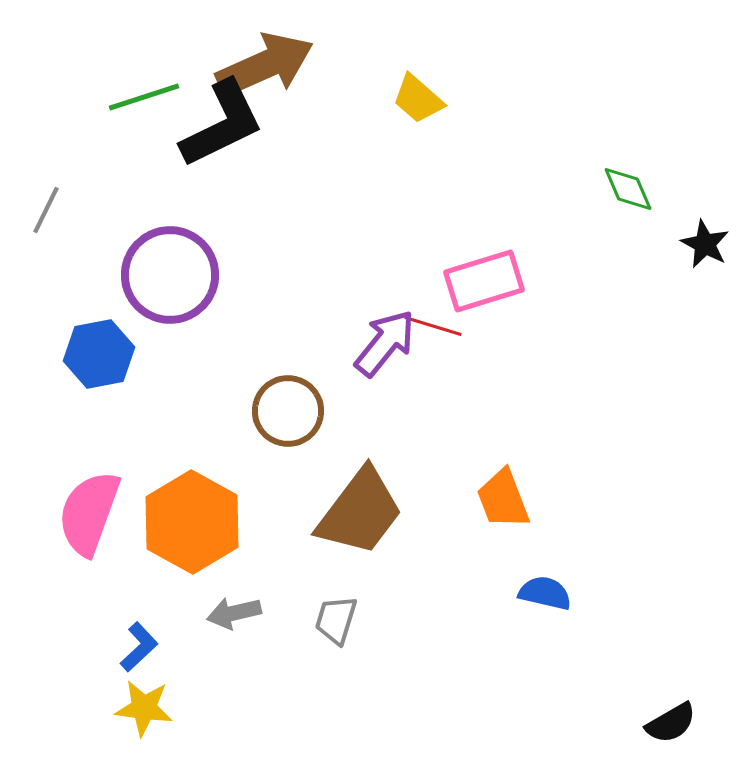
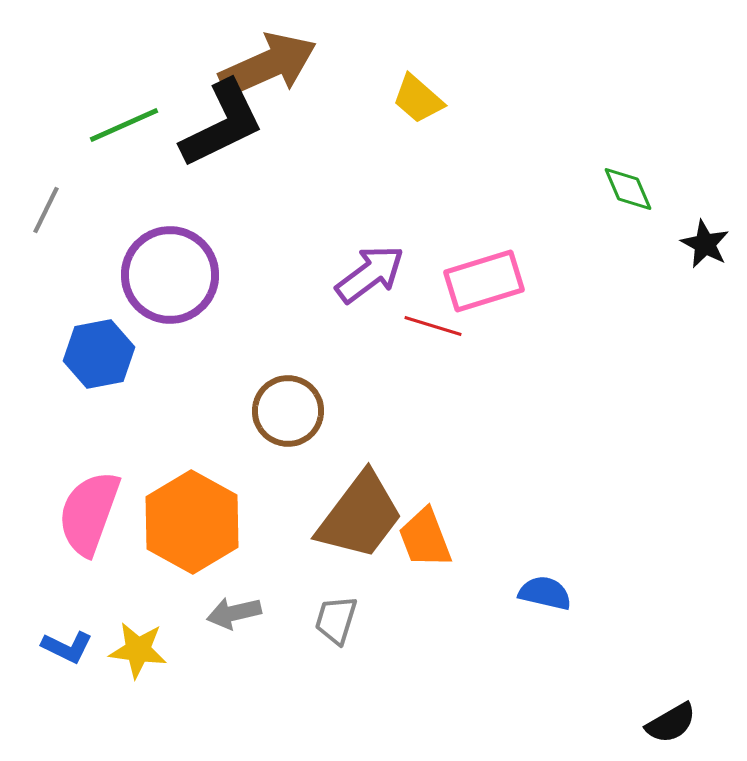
brown arrow: moved 3 px right
green line: moved 20 px left, 28 px down; rotated 6 degrees counterclockwise
purple arrow: moved 15 px left, 69 px up; rotated 14 degrees clockwise
orange trapezoid: moved 78 px left, 39 px down
brown trapezoid: moved 4 px down
blue L-shape: moved 72 px left; rotated 69 degrees clockwise
yellow star: moved 6 px left, 58 px up
